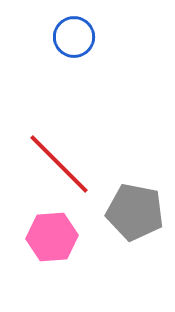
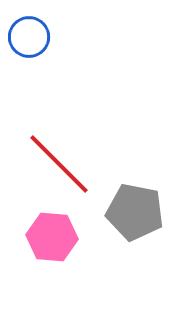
blue circle: moved 45 px left
pink hexagon: rotated 9 degrees clockwise
